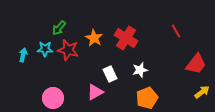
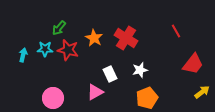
red trapezoid: moved 3 px left
